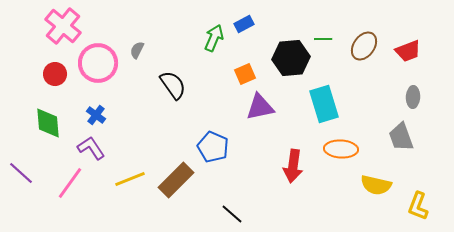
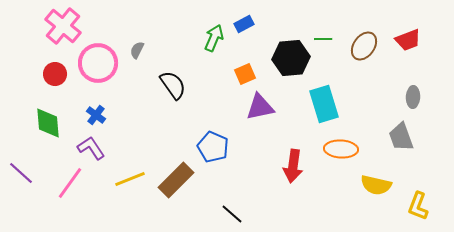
red trapezoid: moved 11 px up
